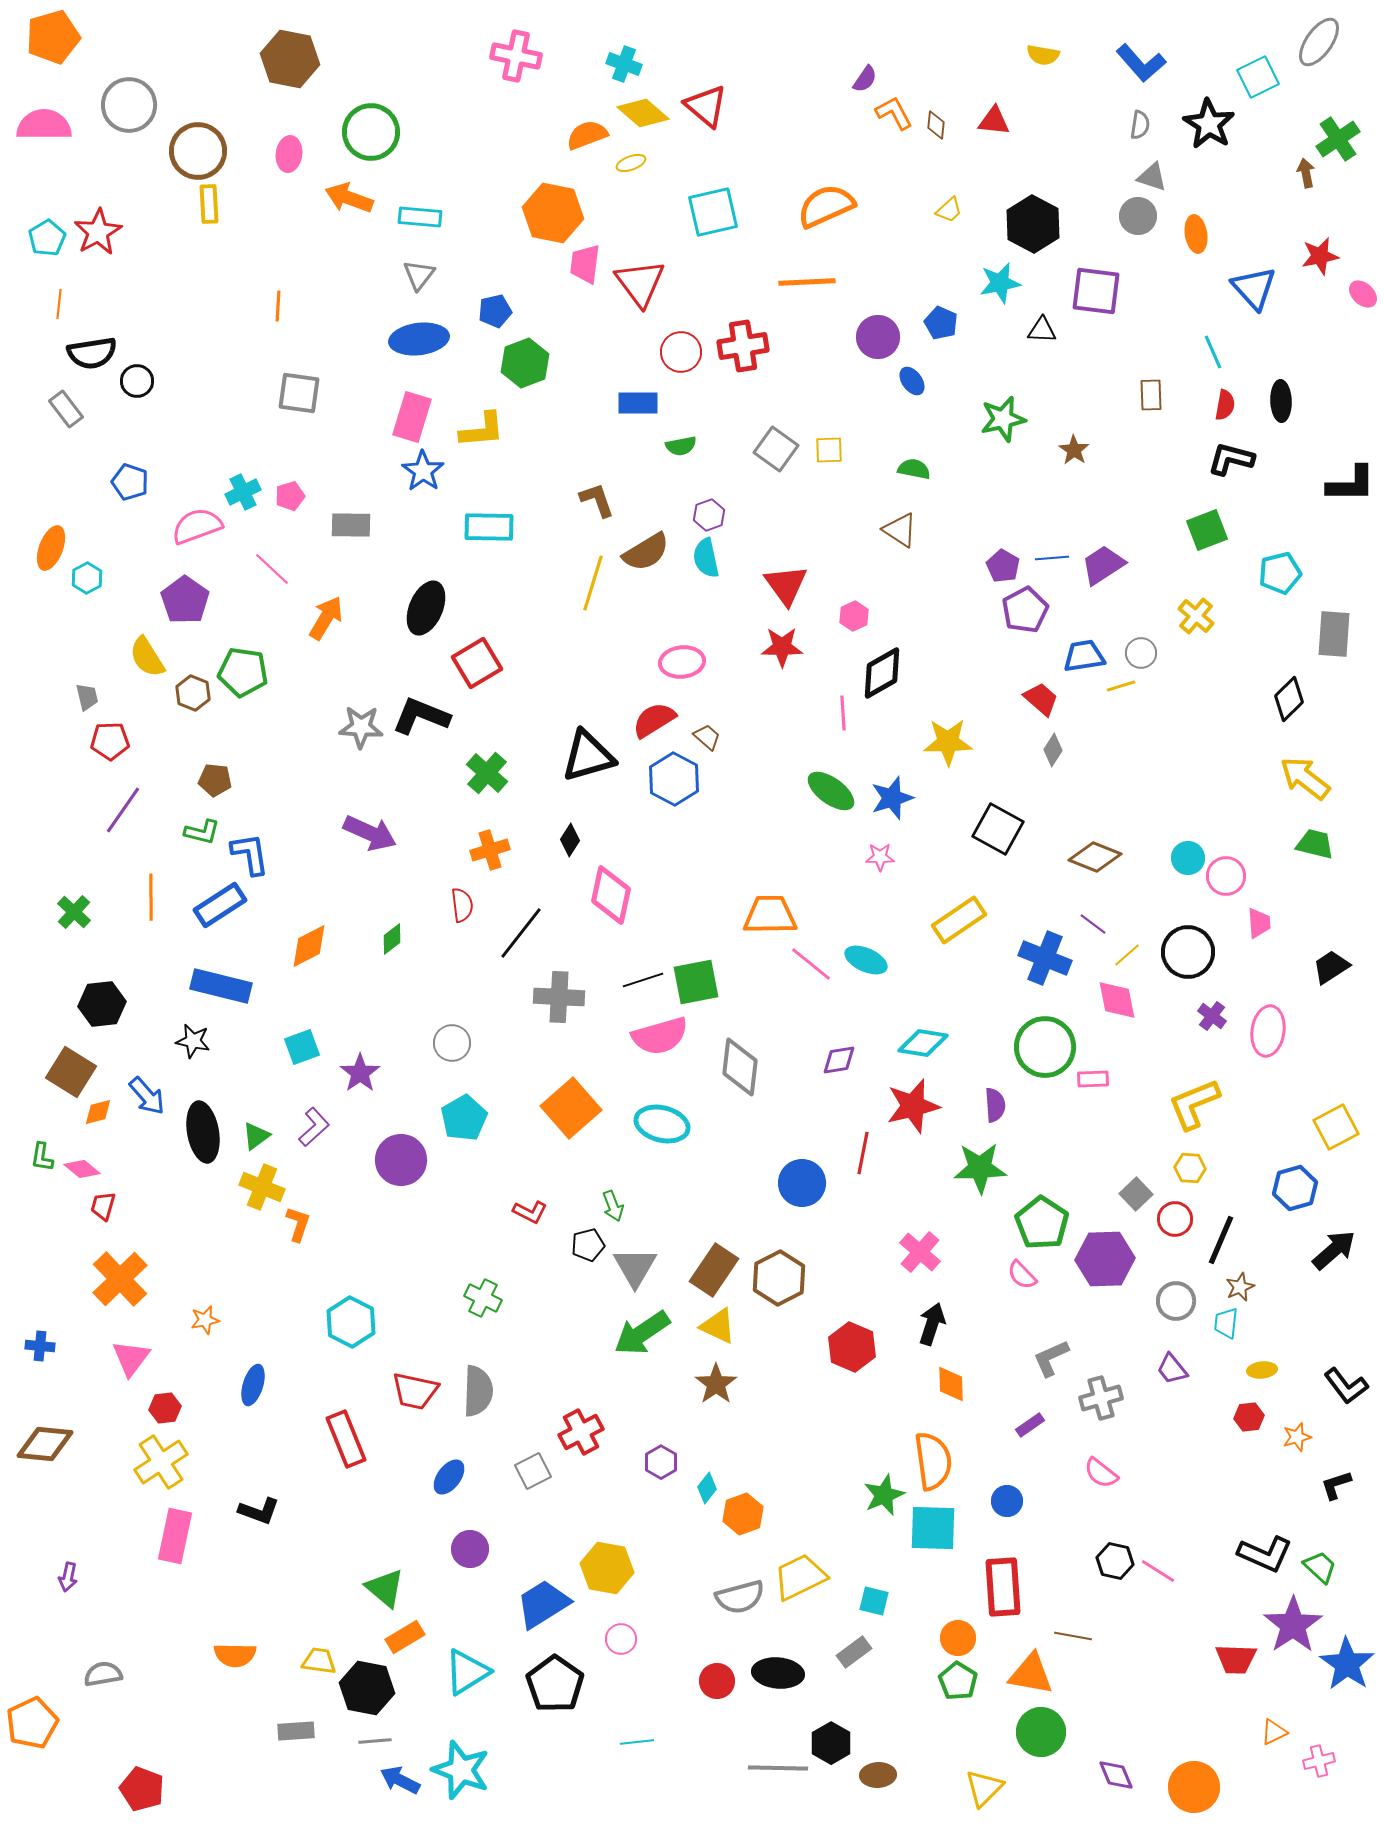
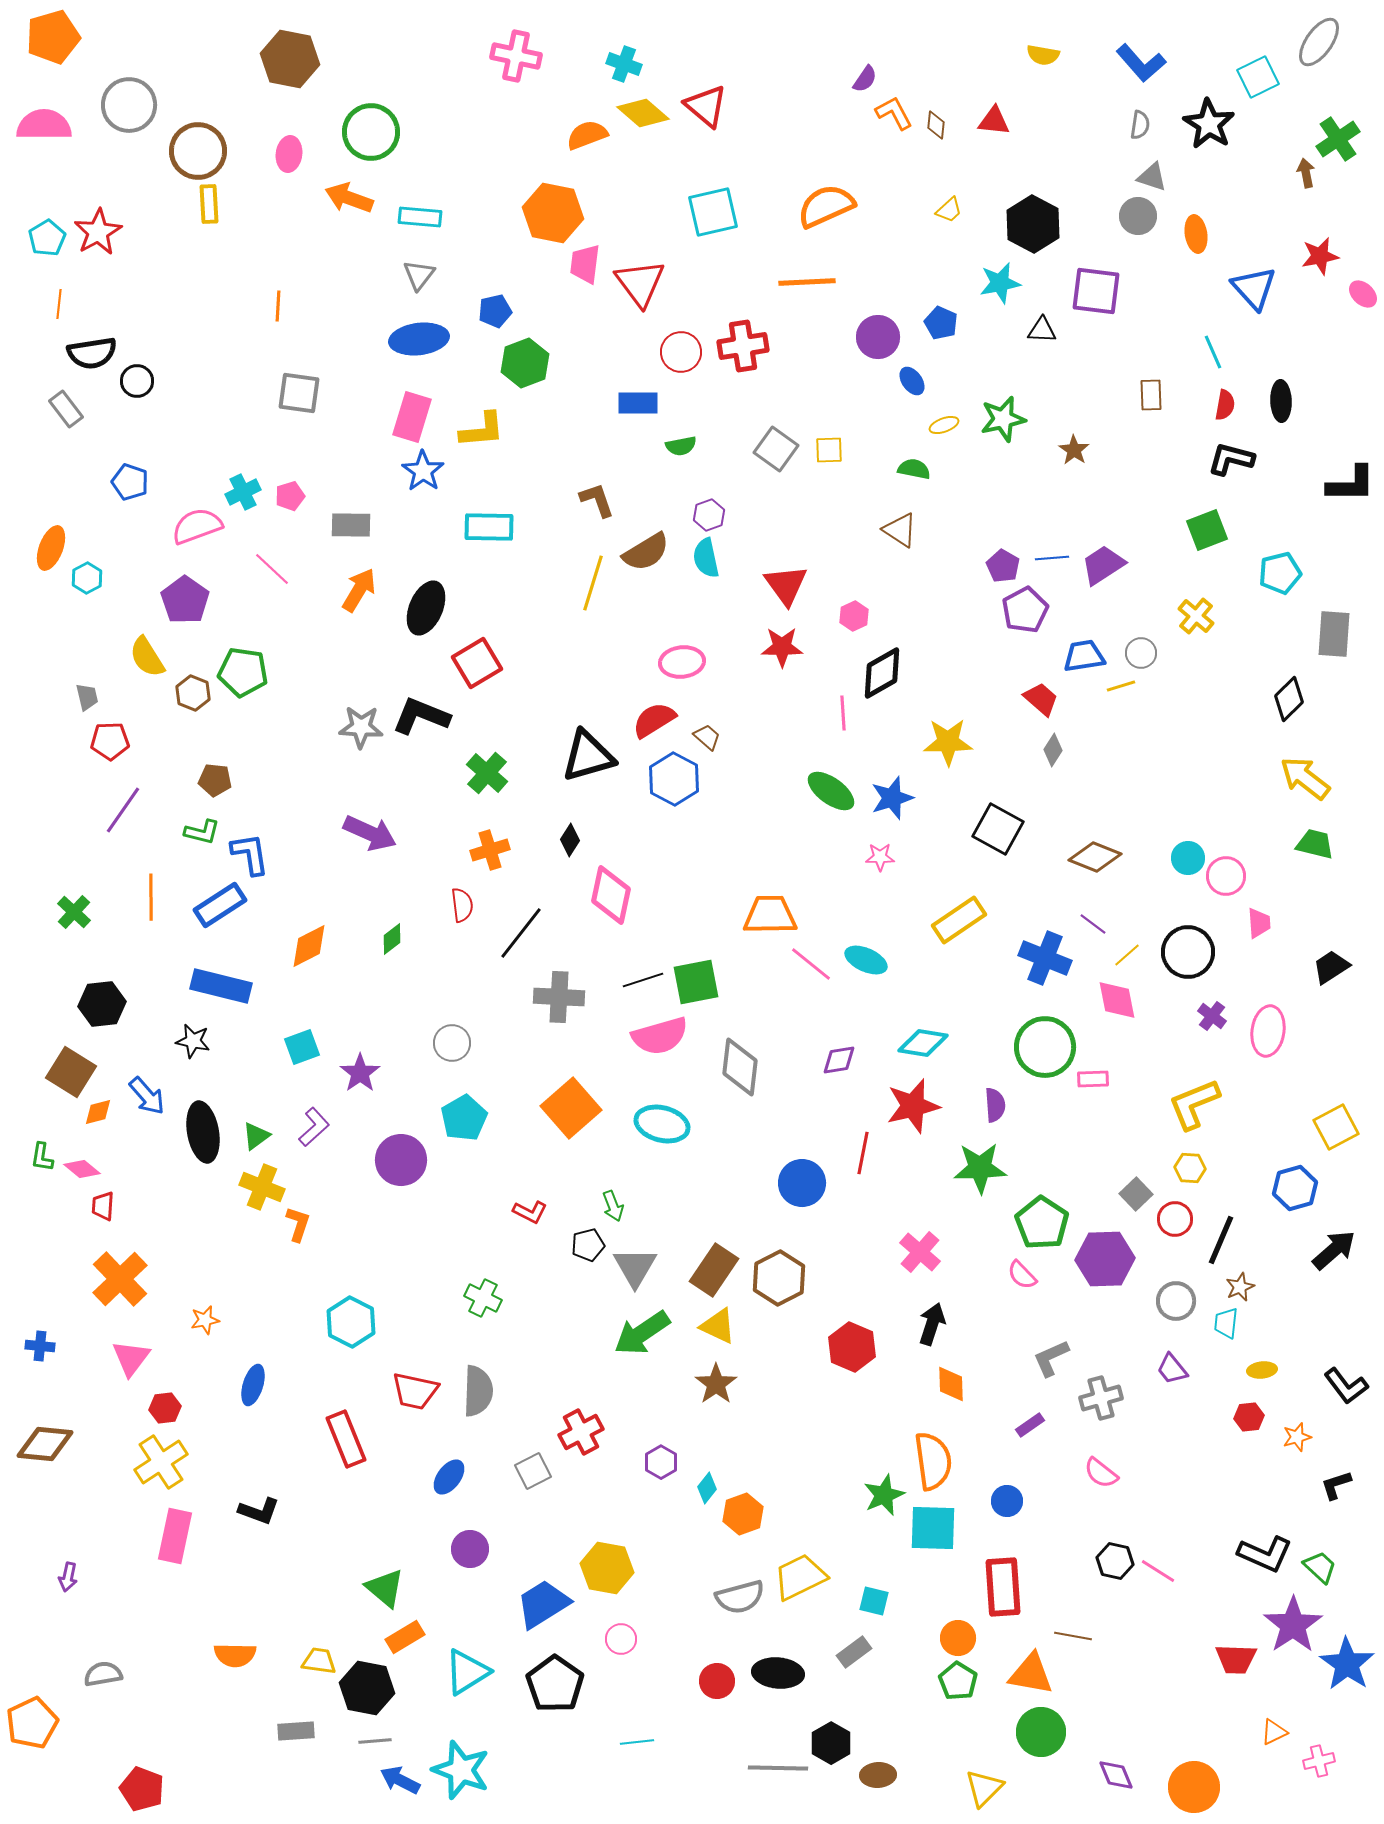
yellow ellipse at (631, 163): moved 313 px right, 262 px down
orange arrow at (326, 618): moved 33 px right, 28 px up
red trapezoid at (103, 1206): rotated 12 degrees counterclockwise
